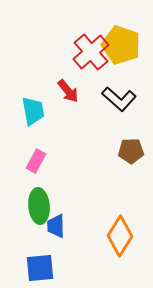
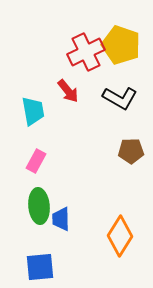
red cross: moved 5 px left; rotated 15 degrees clockwise
black L-shape: moved 1 px right, 1 px up; rotated 12 degrees counterclockwise
blue trapezoid: moved 5 px right, 7 px up
blue square: moved 1 px up
